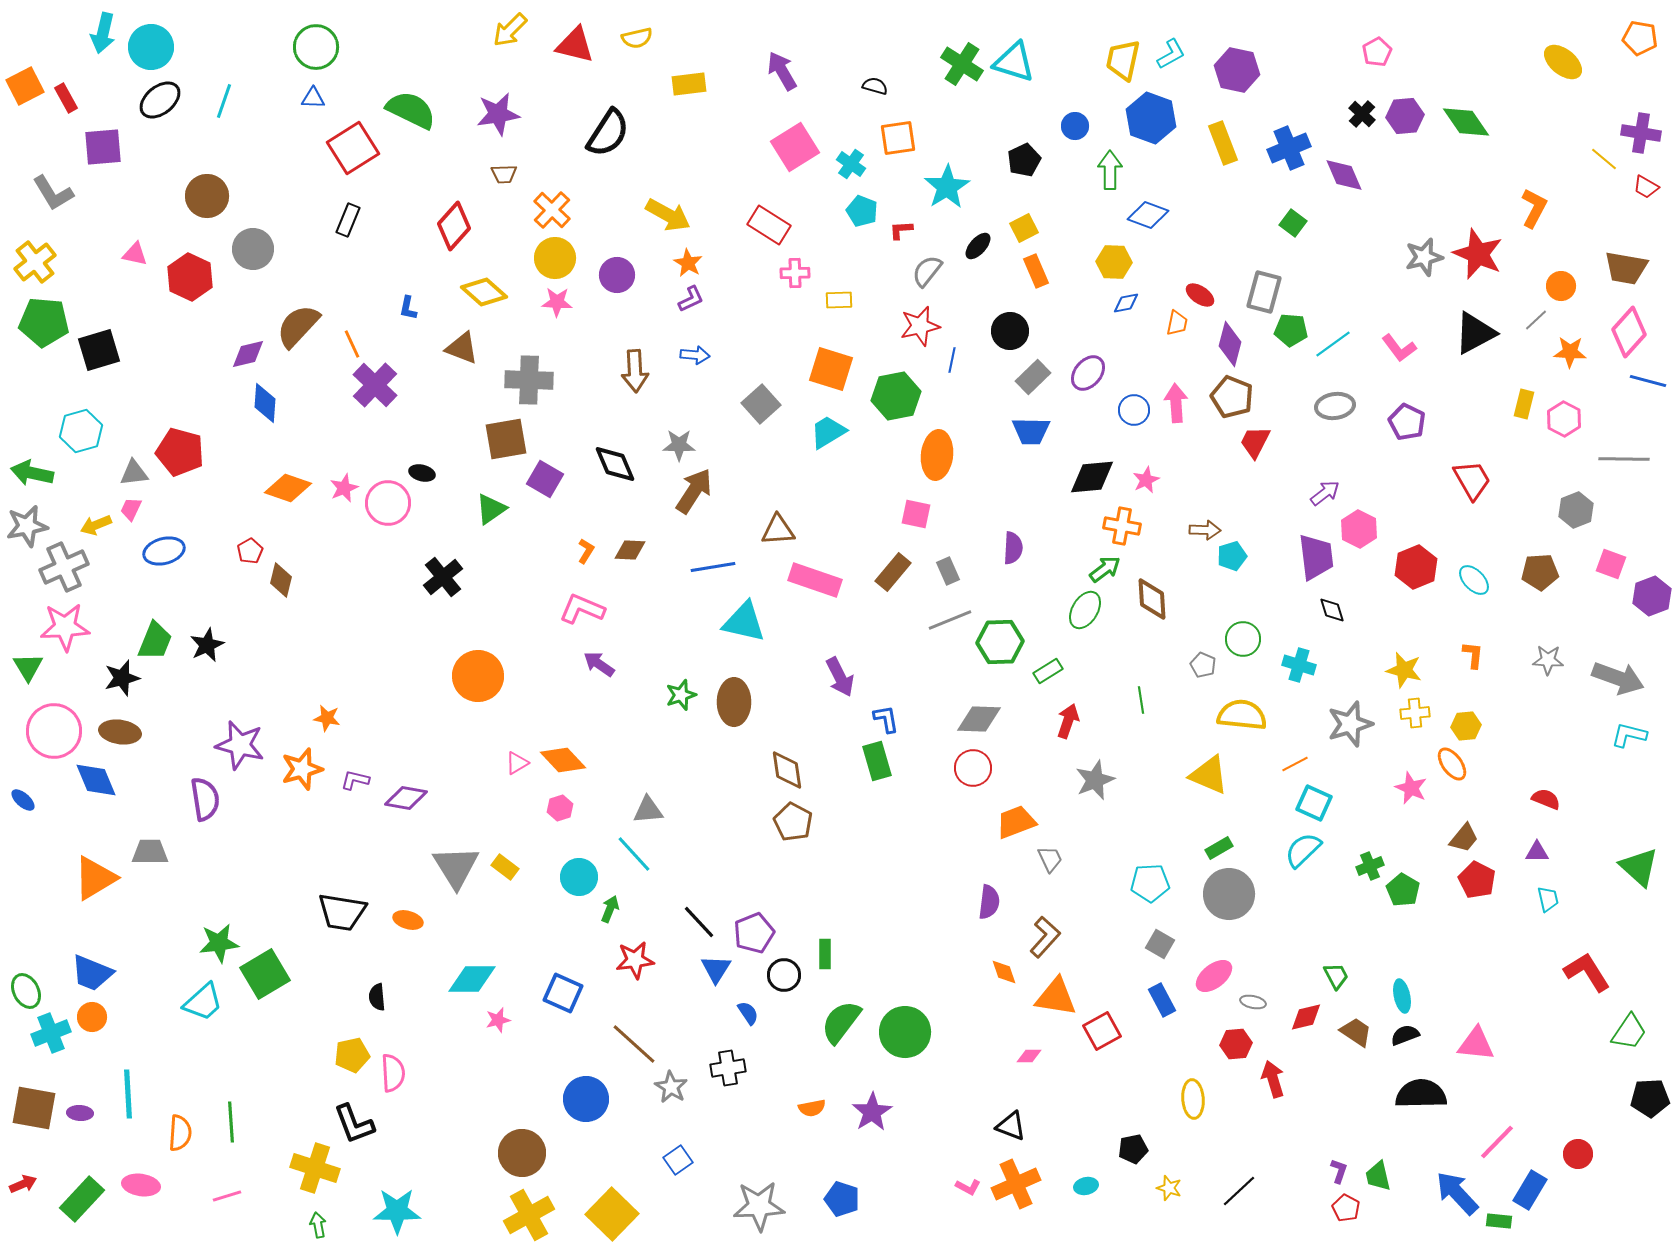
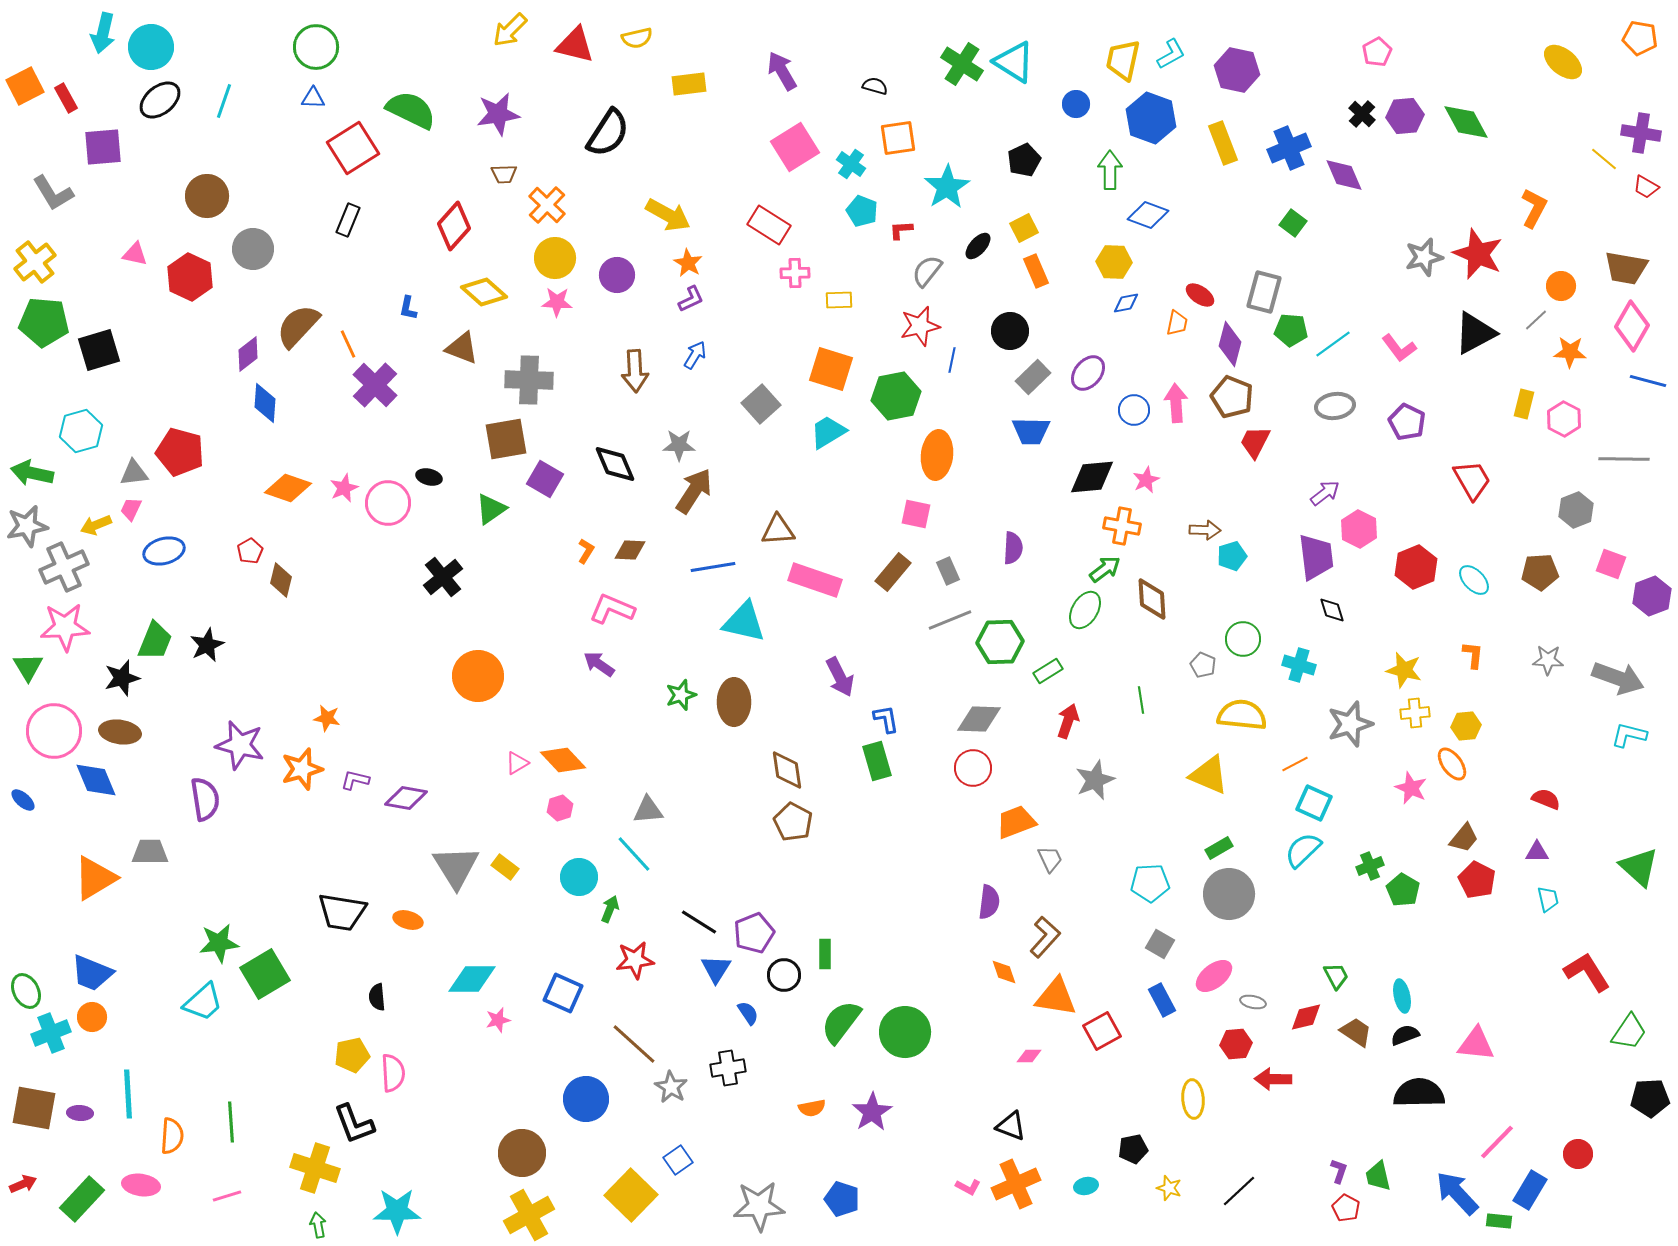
cyan triangle at (1014, 62): rotated 15 degrees clockwise
green diamond at (1466, 122): rotated 6 degrees clockwise
blue circle at (1075, 126): moved 1 px right, 22 px up
orange cross at (552, 210): moved 5 px left, 5 px up
pink diamond at (1629, 332): moved 3 px right, 6 px up; rotated 12 degrees counterclockwise
orange line at (352, 344): moved 4 px left
purple diamond at (248, 354): rotated 24 degrees counterclockwise
blue arrow at (695, 355): rotated 64 degrees counterclockwise
black ellipse at (422, 473): moved 7 px right, 4 px down
pink L-shape at (582, 609): moved 30 px right
black line at (699, 922): rotated 15 degrees counterclockwise
red arrow at (1273, 1079): rotated 72 degrees counterclockwise
black semicircle at (1421, 1094): moved 2 px left, 1 px up
orange semicircle at (180, 1133): moved 8 px left, 3 px down
yellow square at (612, 1214): moved 19 px right, 19 px up
